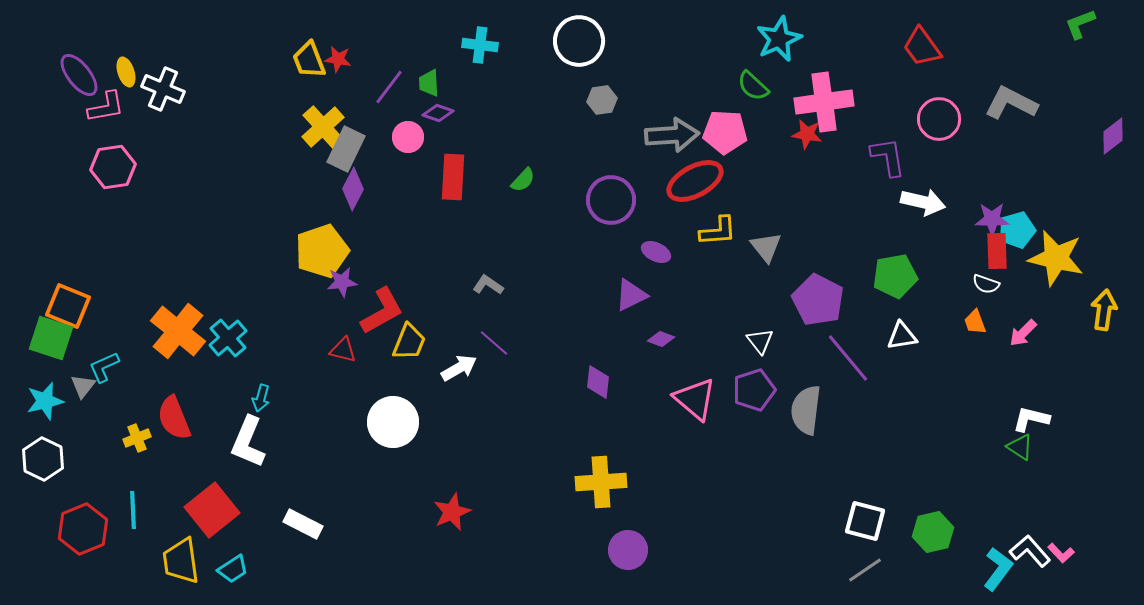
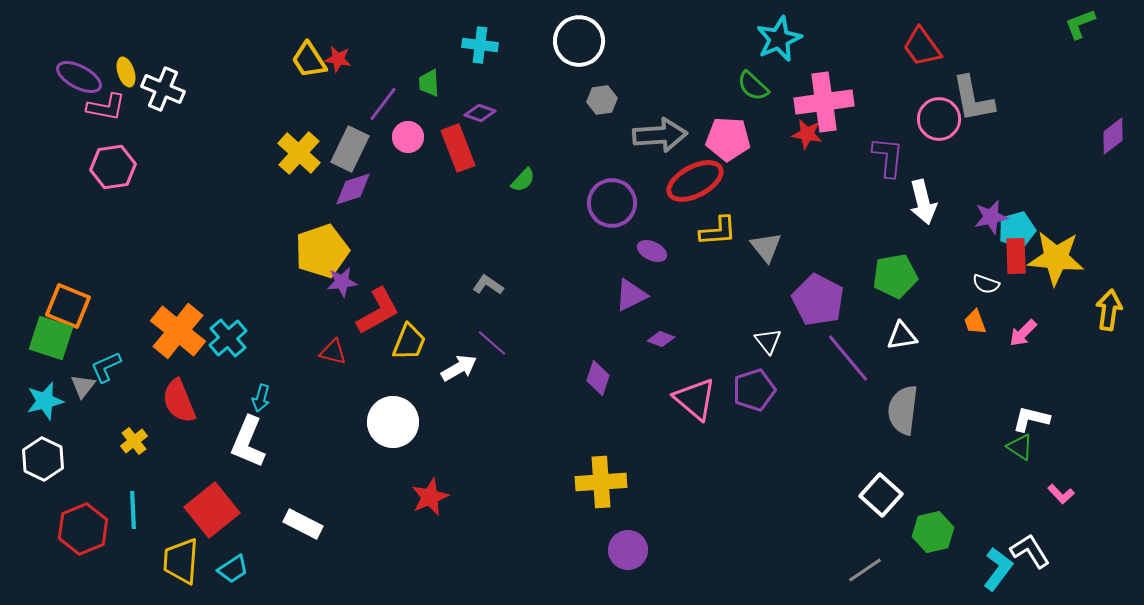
yellow trapezoid at (309, 60): rotated 12 degrees counterclockwise
purple ellipse at (79, 75): moved 2 px down; rotated 24 degrees counterclockwise
purple line at (389, 87): moved 6 px left, 17 px down
gray L-shape at (1011, 103): moved 38 px left, 4 px up; rotated 128 degrees counterclockwise
pink L-shape at (106, 107): rotated 21 degrees clockwise
purple diamond at (438, 113): moved 42 px right
yellow cross at (323, 127): moved 24 px left, 26 px down; rotated 6 degrees counterclockwise
pink pentagon at (725, 132): moved 3 px right, 7 px down
gray arrow at (672, 135): moved 12 px left
gray rectangle at (346, 149): moved 4 px right
purple L-shape at (888, 157): rotated 15 degrees clockwise
red rectangle at (453, 177): moved 5 px right, 29 px up; rotated 24 degrees counterclockwise
purple diamond at (353, 189): rotated 45 degrees clockwise
purple circle at (611, 200): moved 1 px right, 3 px down
white arrow at (923, 202): rotated 63 degrees clockwise
purple star at (992, 219): moved 1 px left, 2 px up; rotated 12 degrees counterclockwise
red rectangle at (997, 251): moved 19 px right, 5 px down
purple ellipse at (656, 252): moved 4 px left, 1 px up
yellow star at (1056, 258): rotated 8 degrees counterclockwise
yellow arrow at (1104, 310): moved 5 px right
red L-shape at (382, 311): moved 4 px left
white triangle at (760, 341): moved 8 px right
purple line at (494, 343): moved 2 px left
red triangle at (343, 350): moved 10 px left, 2 px down
cyan L-shape at (104, 367): moved 2 px right
purple diamond at (598, 382): moved 4 px up; rotated 12 degrees clockwise
gray semicircle at (806, 410): moved 97 px right
red semicircle at (174, 418): moved 5 px right, 17 px up
yellow cross at (137, 438): moved 3 px left, 3 px down; rotated 16 degrees counterclockwise
red star at (452, 512): moved 22 px left, 15 px up
white square at (865, 521): moved 16 px right, 26 px up; rotated 27 degrees clockwise
white L-shape at (1030, 551): rotated 9 degrees clockwise
pink L-shape at (1061, 553): moved 59 px up
yellow trapezoid at (181, 561): rotated 12 degrees clockwise
